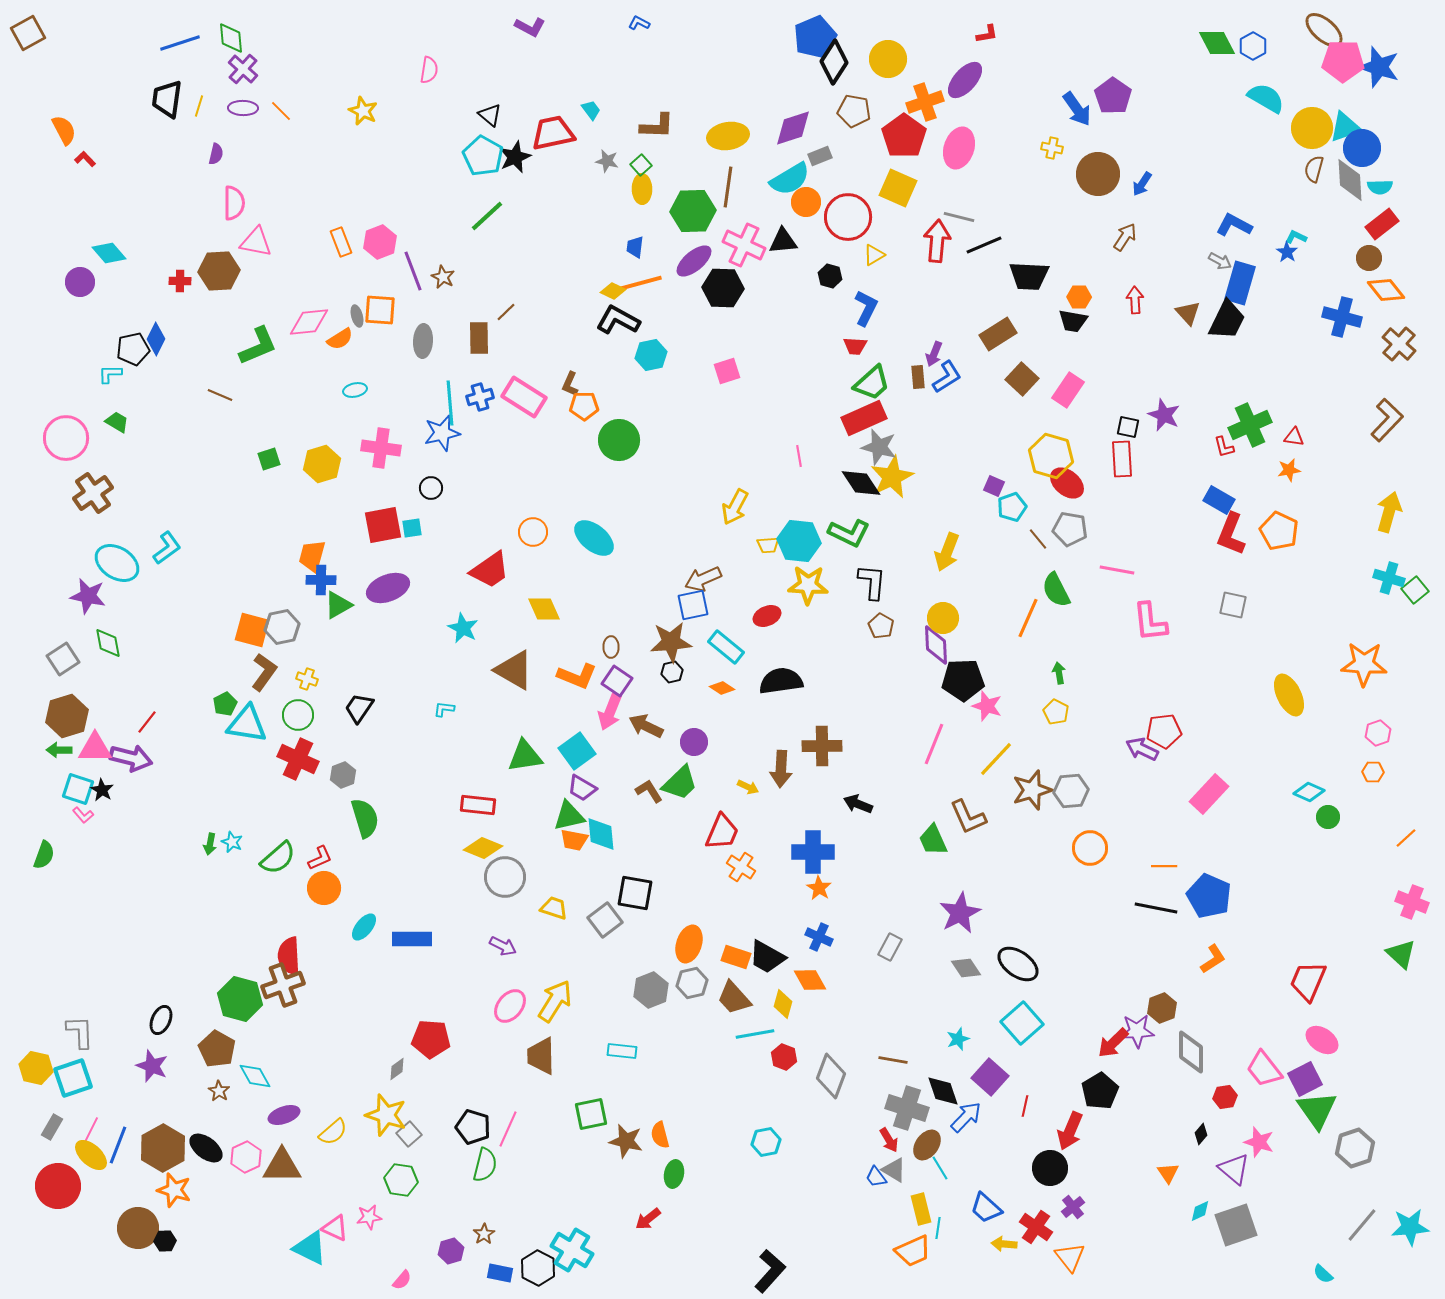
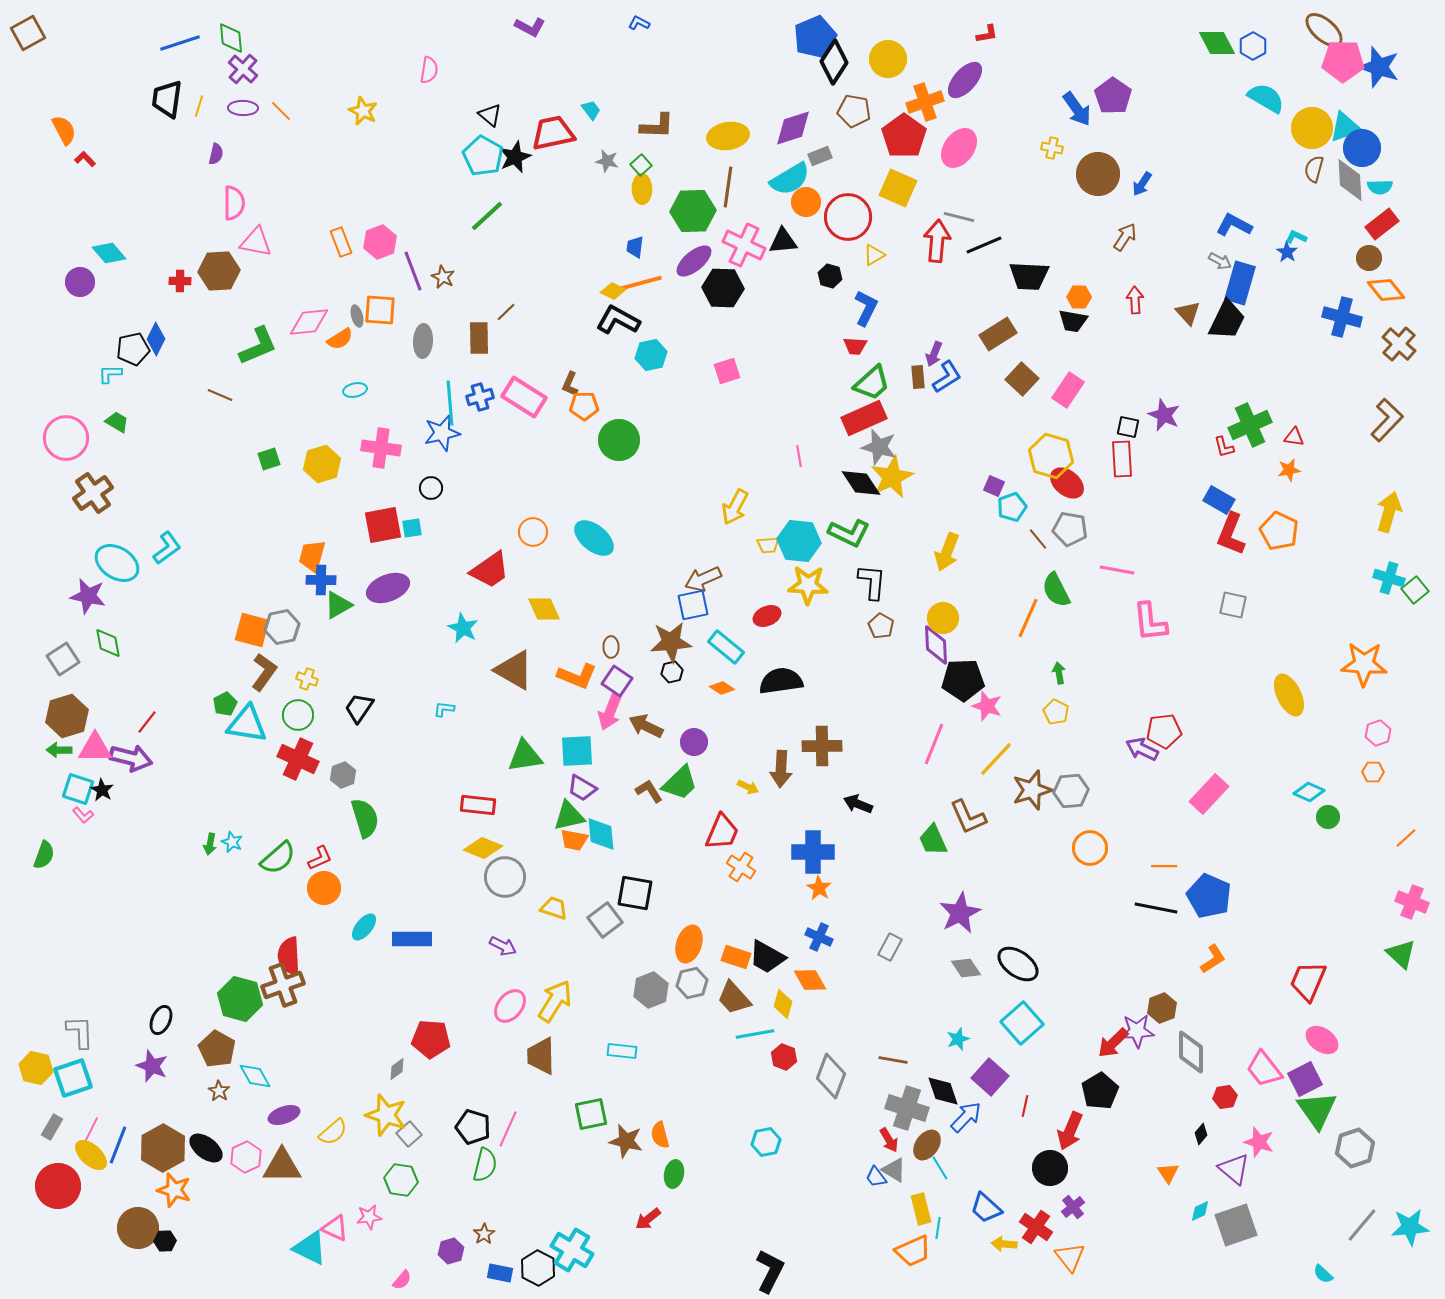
pink ellipse at (959, 148): rotated 18 degrees clockwise
cyan square at (577, 751): rotated 33 degrees clockwise
black L-shape at (770, 1271): rotated 15 degrees counterclockwise
